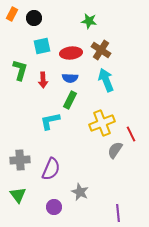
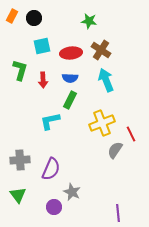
orange rectangle: moved 2 px down
gray star: moved 8 px left
